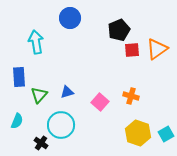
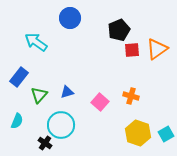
cyan arrow: rotated 45 degrees counterclockwise
blue rectangle: rotated 42 degrees clockwise
black cross: moved 4 px right
